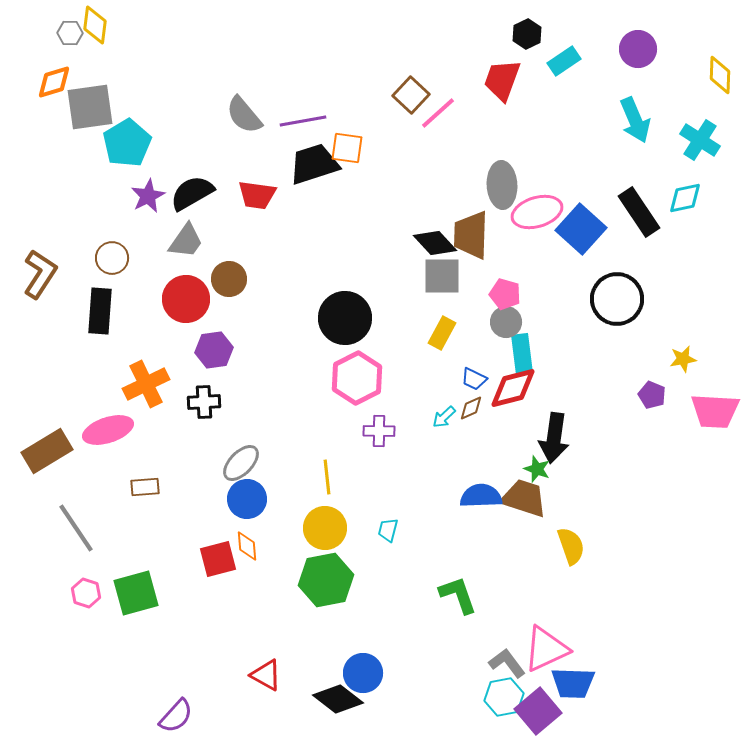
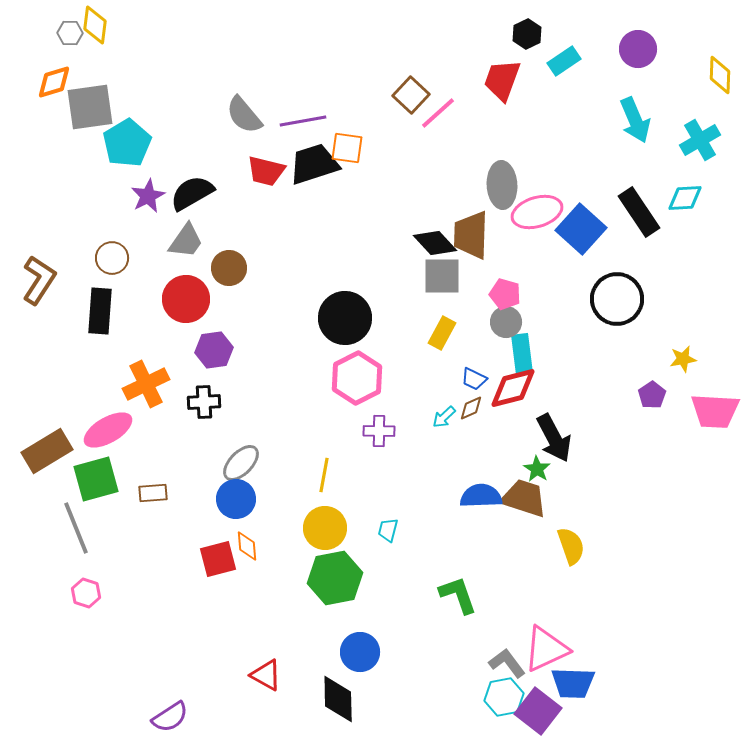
cyan cross at (700, 140): rotated 27 degrees clockwise
red trapezoid at (257, 195): moved 9 px right, 24 px up; rotated 6 degrees clockwise
cyan diamond at (685, 198): rotated 9 degrees clockwise
brown L-shape at (40, 274): moved 1 px left, 6 px down
brown circle at (229, 279): moved 11 px up
purple pentagon at (652, 395): rotated 16 degrees clockwise
pink ellipse at (108, 430): rotated 12 degrees counterclockwise
black arrow at (554, 438): rotated 36 degrees counterclockwise
green star at (537, 469): rotated 12 degrees clockwise
yellow line at (327, 477): moved 3 px left, 2 px up; rotated 16 degrees clockwise
brown rectangle at (145, 487): moved 8 px right, 6 px down
blue circle at (247, 499): moved 11 px left
gray line at (76, 528): rotated 12 degrees clockwise
green hexagon at (326, 580): moved 9 px right, 2 px up
green square at (136, 593): moved 40 px left, 114 px up
blue circle at (363, 673): moved 3 px left, 21 px up
black diamond at (338, 699): rotated 51 degrees clockwise
purple square at (538, 711): rotated 12 degrees counterclockwise
purple semicircle at (176, 716): moved 6 px left, 1 px down; rotated 15 degrees clockwise
